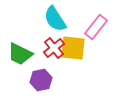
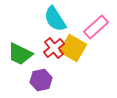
pink rectangle: rotated 10 degrees clockwise
yellow square: rotated 24 degrees clockwise
